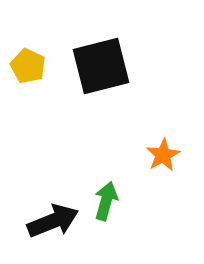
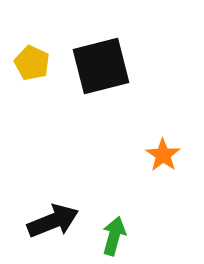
yellow pentagon: moved 4 px right, 3 px up
orange star: rotated 8 degrees counterclockwise
green arrow: moved 8 px right, 35 px down
